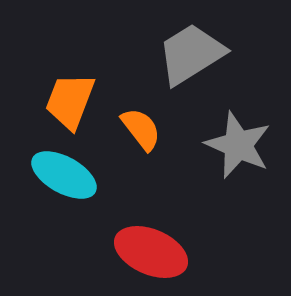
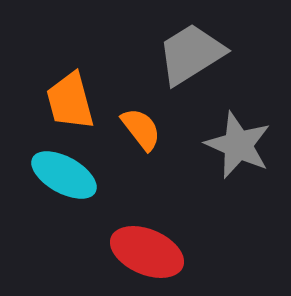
orange trapezoid: rotated 36 degrees counterclockwise
red ellipse: moved 4 px left
